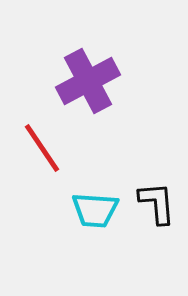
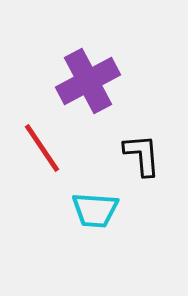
black L-shape: moved 15 px left, 48 px up
